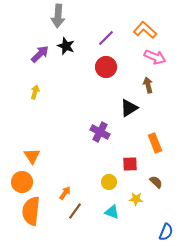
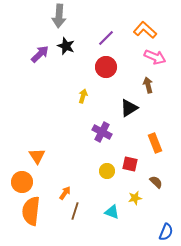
gray arrow: moved 1 px right
yellow arrow: moved 48 px right, 4 px down
purple cross: moved 2 px right
orange triangle: moved 5 px right
red square: rotated 14 degrees clockwise
yellow circle: moved 2 px left, 11 px up
yellow star: moved 1 px left, 1 px up; rotated 16 degrees counterclockwise
brown line: rotated 18 degrees counterclockwise
